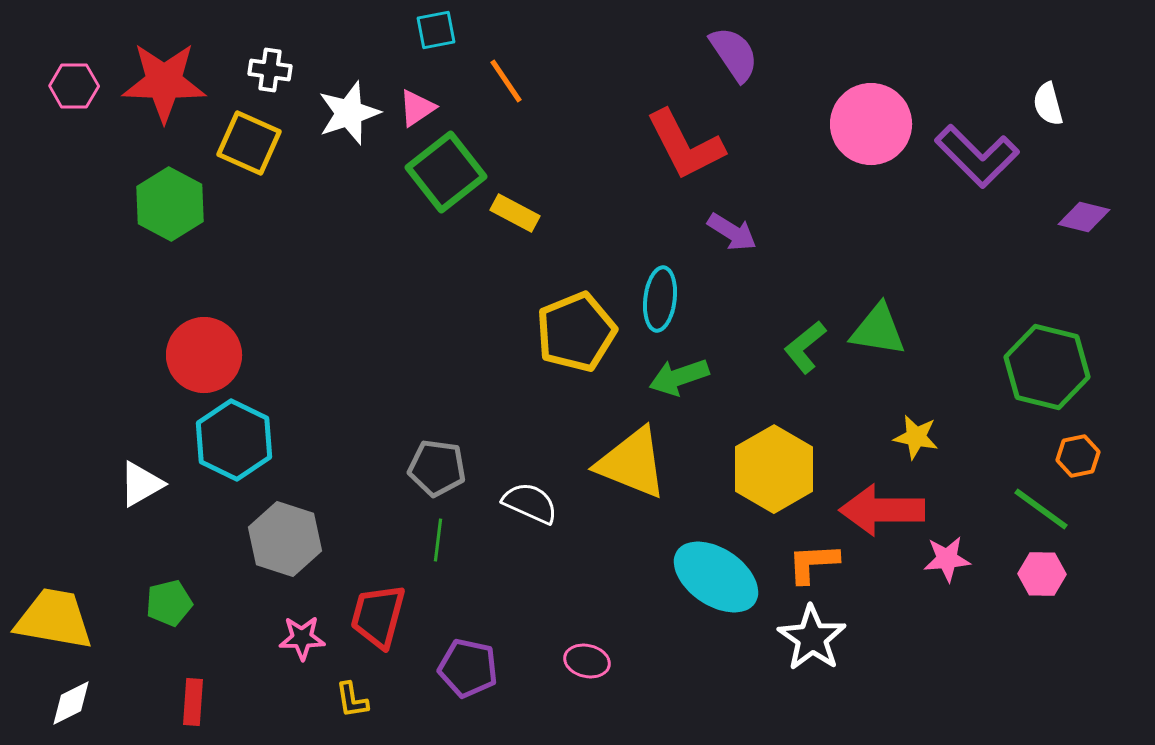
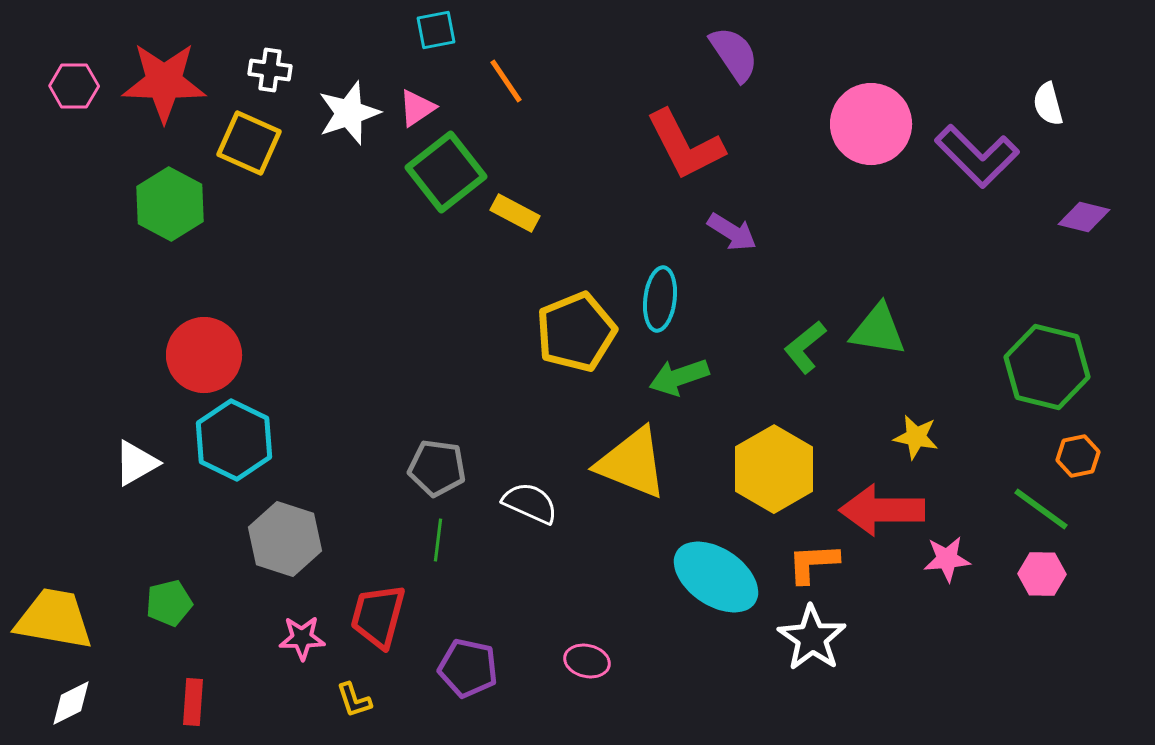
white triangle at (141, 484): moved 5 px left, 21 px up
yellow L-shape at (352, 700): moved 2 px right; rotated 9 degrees counterclockwise
